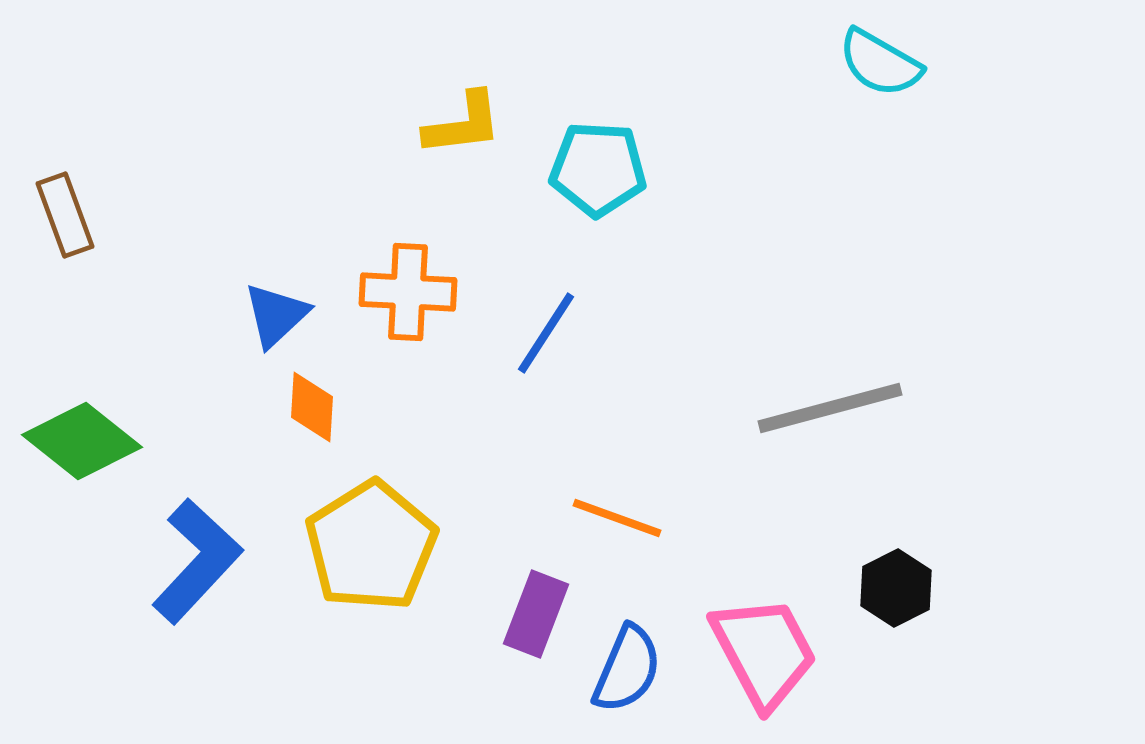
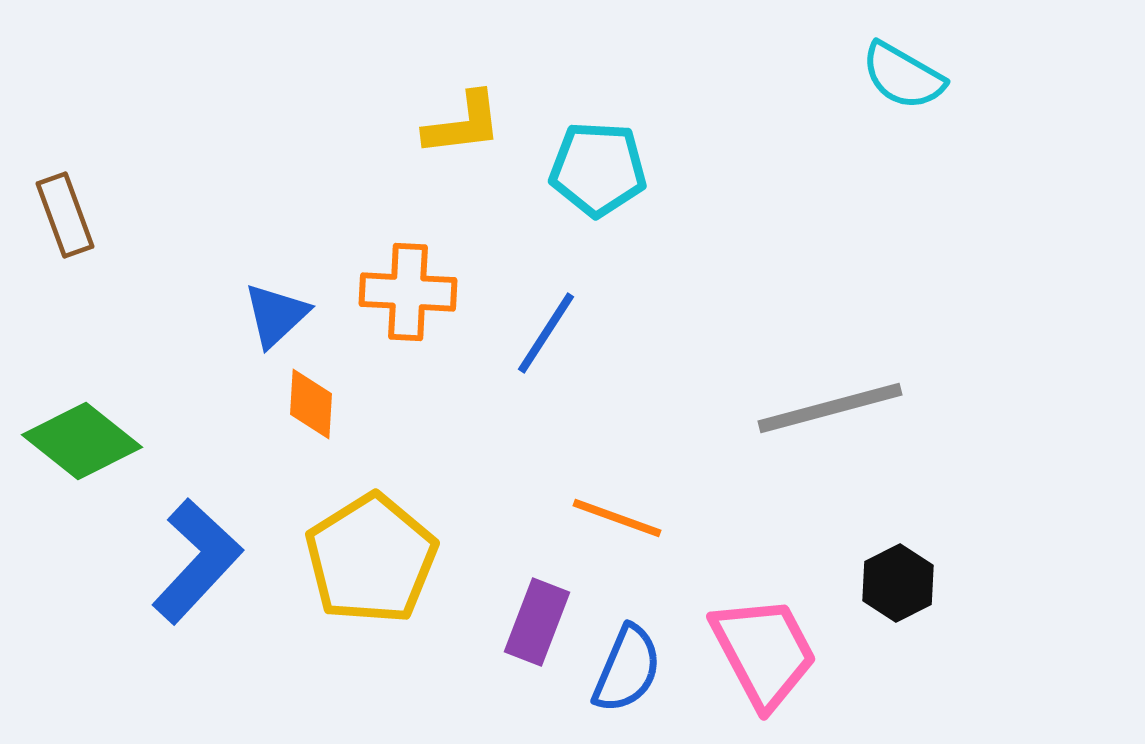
cyan semicircle: moved 23 px right, 13 px down
orange diamond: moved 1 px left, 3 px up
yellow pentagon: moved 13 px down
black hexagon: moved 2 px right, 5 px up
purple rectangle: moved 1 px right, 8 px down
